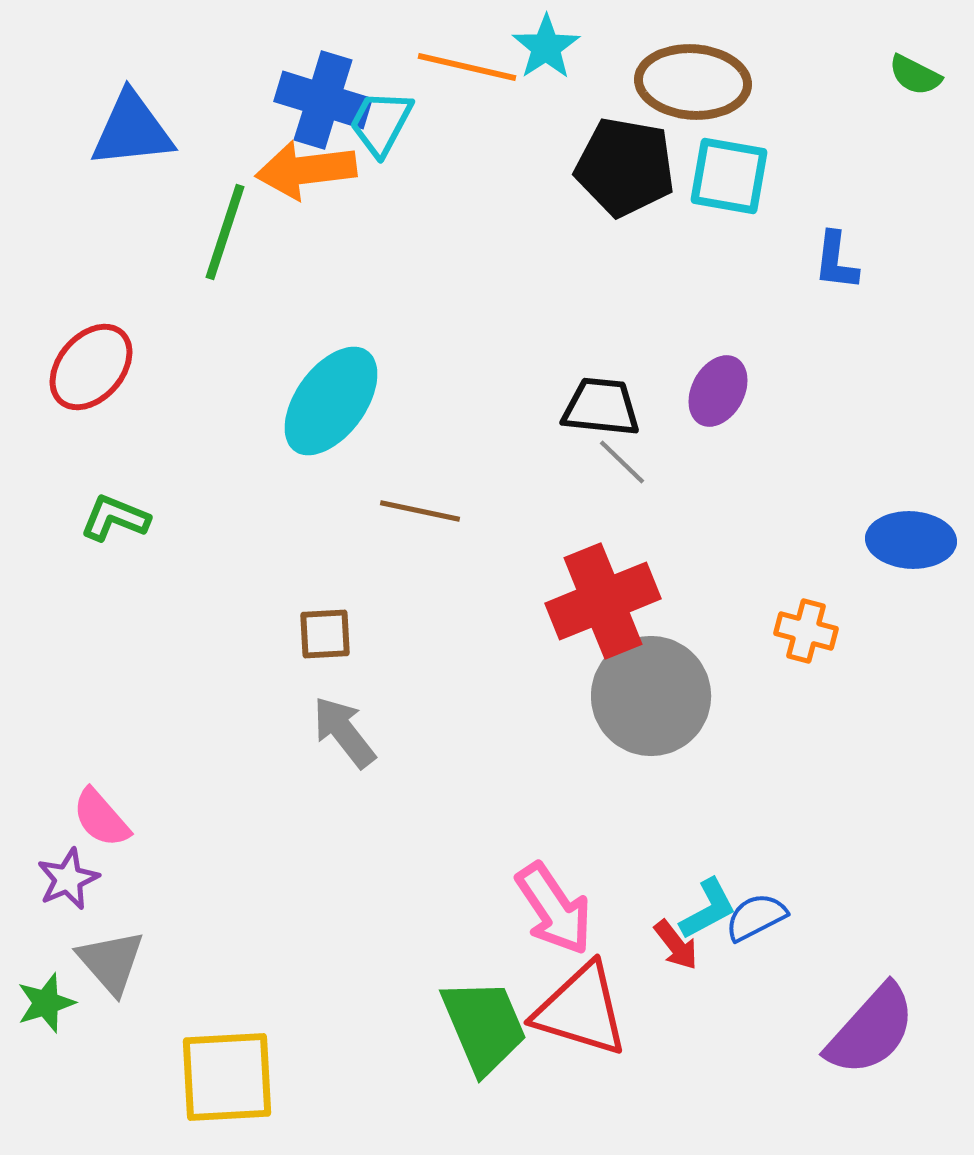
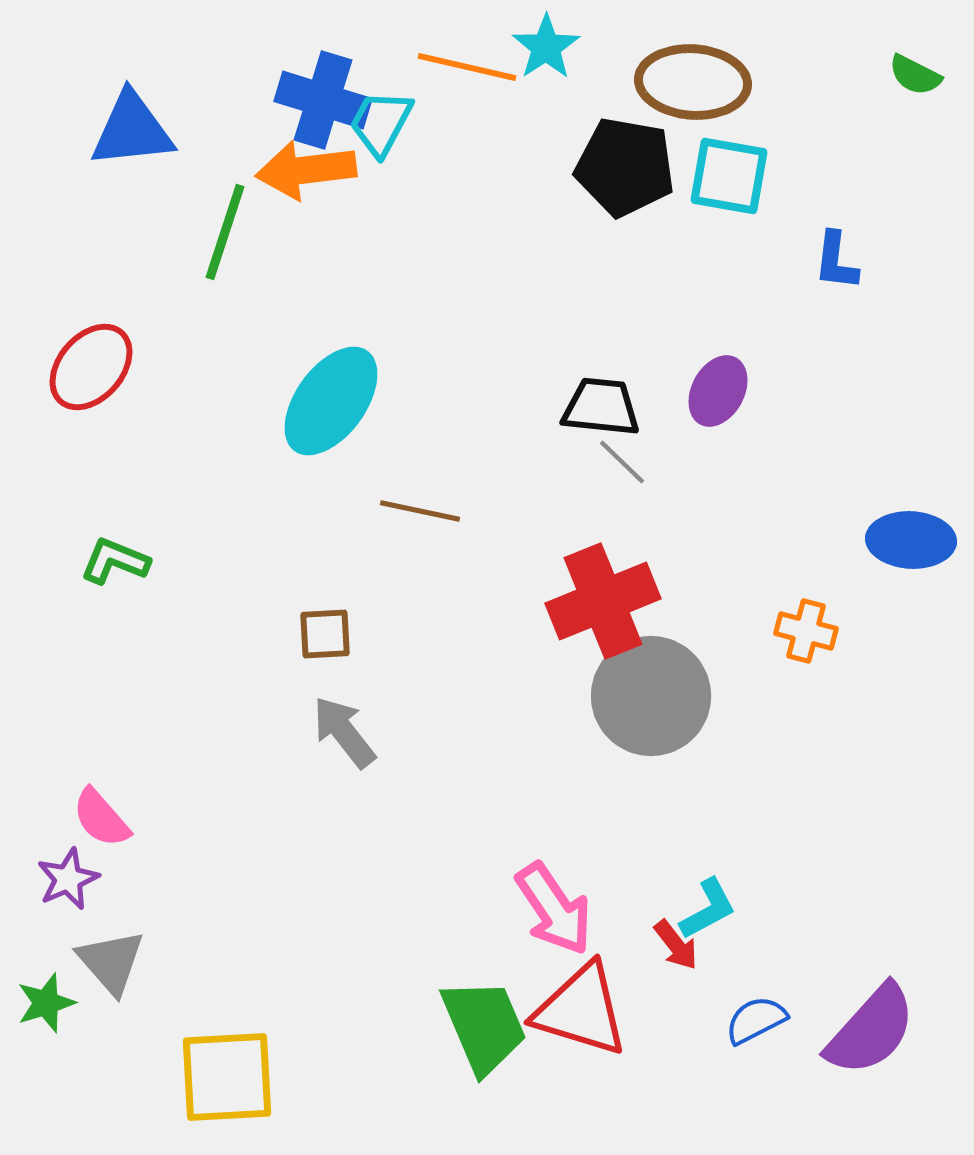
green L-shape: moved 43 px down
blue semicircle: moved 103 px down
